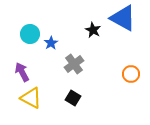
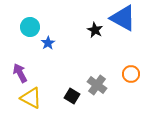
black star: moved 2 px right
cyan circle: moved 7 px up
blue star: moved 3 px left
gray cross: moved 23 px right, 21 px down; rotated 18 degrees counterclockwise
purple arrow: moved 2 px left, 1 px down
black square: moved 1 px left, 2 px up
